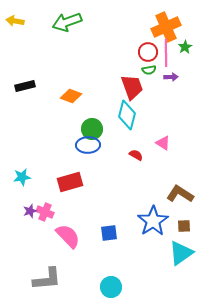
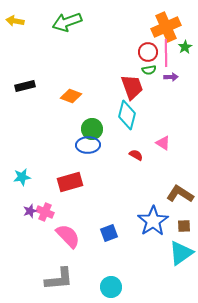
blue square: rotated 12 degrees counterclockwise
gray L-shape: moved 12 px right
